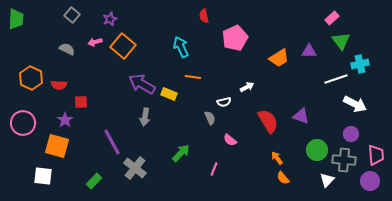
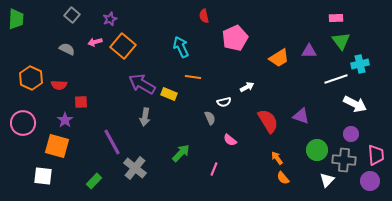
pink rectangle at (332, 18): moved 4 px right; rotated 40 degrees clockwise
